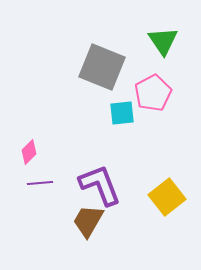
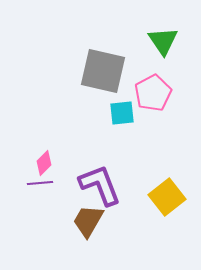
gray square: moved 1 px right, 4 px down; rotated 9 degrees counterclockwise
pink diamond: moved 15 px right, 11 px down
